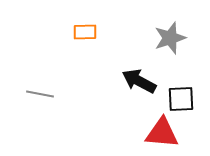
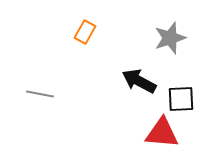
orange rectangle: rotated 60 degrees counterclockwise
